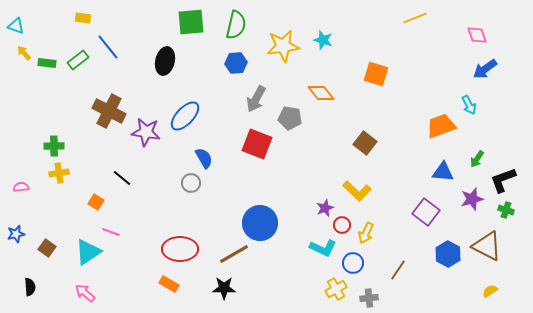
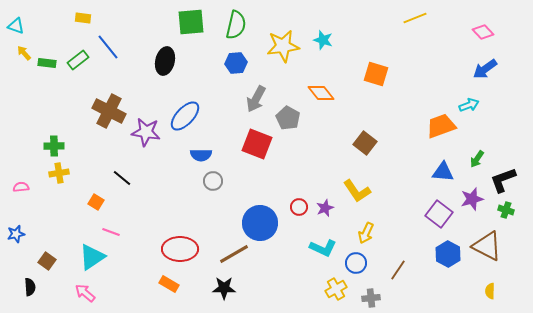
pink diamond at (477, 35): moved 6 px right, 3 px up; rotated 25 degrees counterclockwise
cyan arrow at (469, 105): rotated 84 degrees counterclockwise
gray pentagon at (290, 118): moved 2 px left; rotated 20 degrees clockwise
blue semicircle at (204, 158): moved 3 px left, 3 px up; rotated 120 degrees clockwise
gray circle at (191, 183): moved 22 px right, 2 px up
yellow L-shape at (357, 191): rotated 12 degrees clockwise
purple square at (426, 212): moved 13 px right, 2 px down
red circle at (342, 225): moved 43 px left, 18 px up
brown square at (47, 248): moved 13 px down
cyan triangle at (88, 252): moved 4 px right, 5 px down
blue circle at (353, 263): moved 3 px right
yellow semicircle at (490, 291): rotated 56 degrees counterclockwise
gray cross at (369, 298): moved 2 px right
